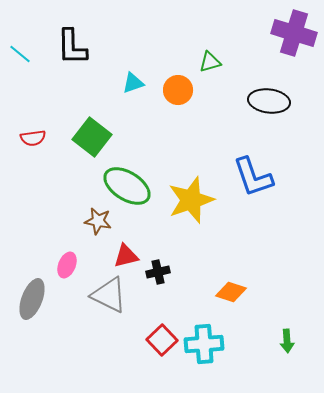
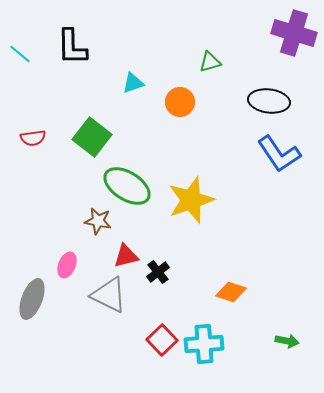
orange circle: moved 2 px right, 12 px down
blue L-shape: moved 26 px right, 23 px up; rotated 15 degrees counterclockwise
black cross: rotated 25 degrees counterclockwise
green arrow: rotated 75 degrees counterclockwise
